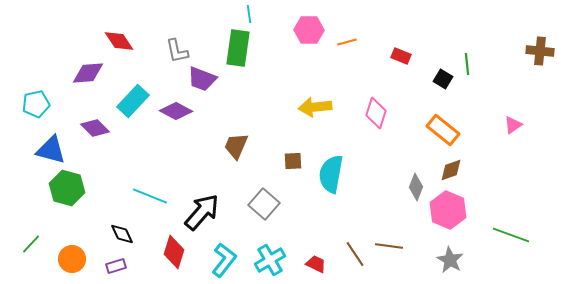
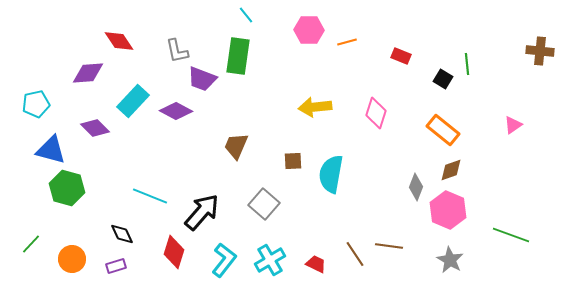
cyan line at (249, 14): moved 3 px left, 1 px down; rotated 30 degrees counterclockwise
green rectangle at (238, 48): moved 8 px down
